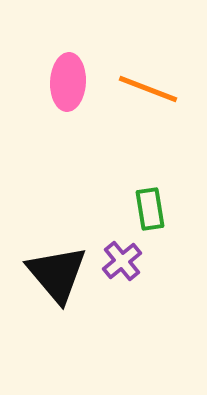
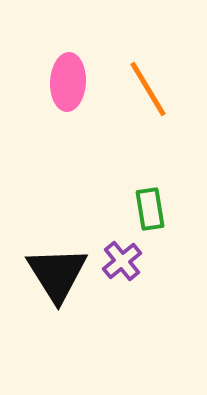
orange line: rotated 38 degrees clockwise
black triangle: rotated 8 degrees clockwise
